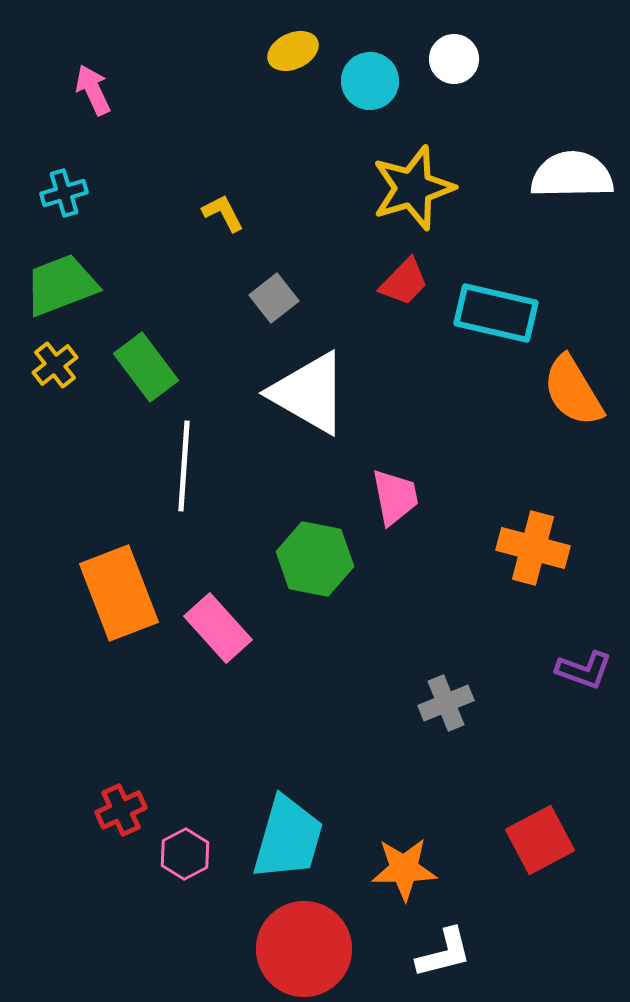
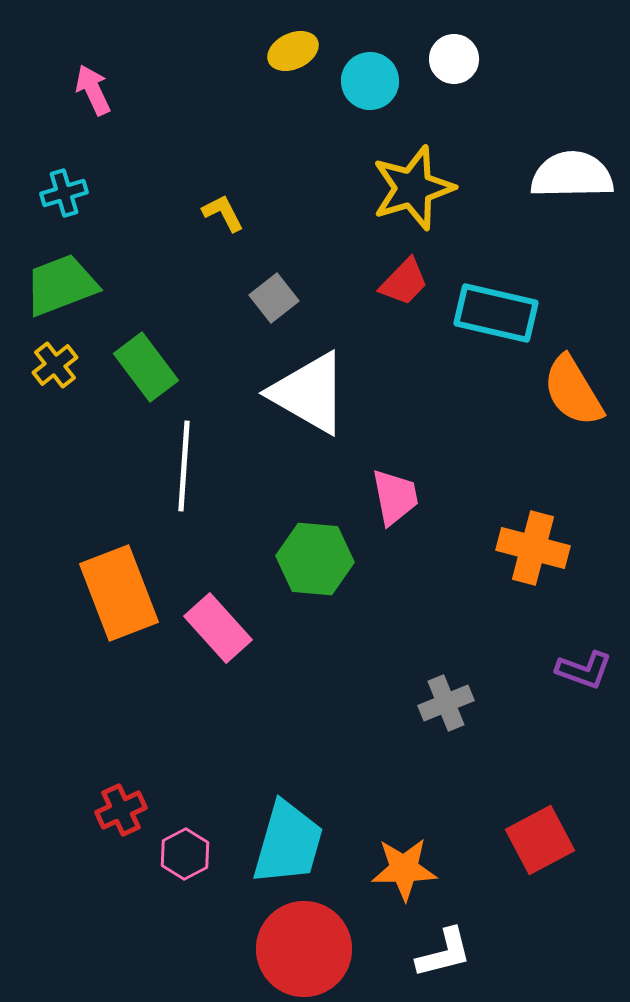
green hexagon: rotated 6 degrees counterclockwise
cyan trapezoid: moved 5 px down
